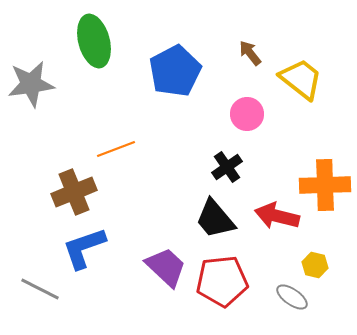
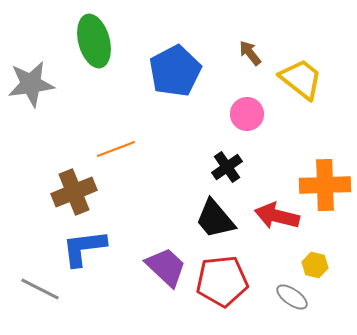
blue L-shape: rotated 12 degrees clockwise
